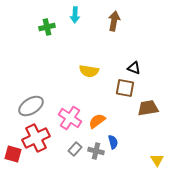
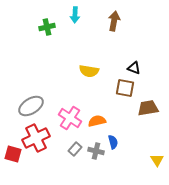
orange semicircle: rotated 24 degrees clockwise
